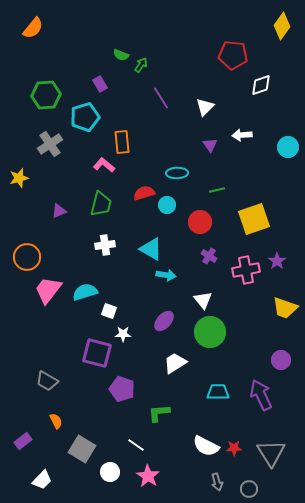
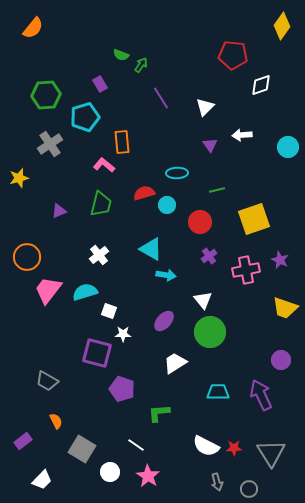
white cross at (105, 245): moved 6 px left, 10 px down; rotated 30 degrees counterclockwise
purple cross at (209, 256): rotated 21 degrees clockwise
purple star at (277, 261): moved 3 px right, 1 px up; rotated 12 degrees counterclockwise
